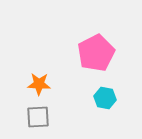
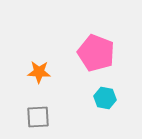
pink pentagon: rotated 24 degrees counterclockwise
orange star: moved 12 px up
